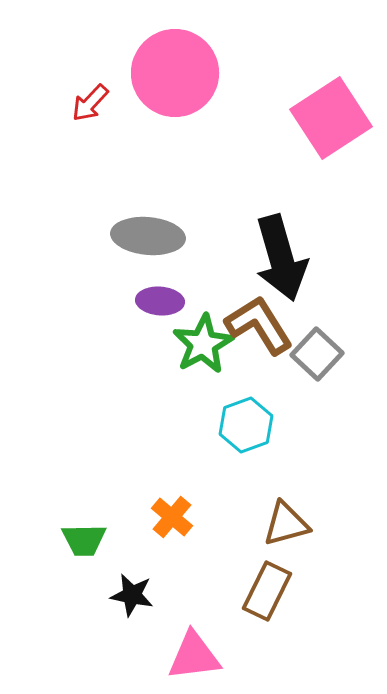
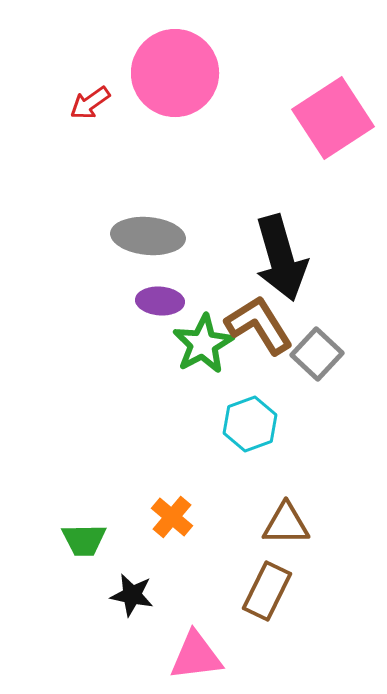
red arrow: rotated 12 degrees clockwise
pink square: moved 2 px right
cyan hexagon: moved 4 px right, 1 px up
brown triangle: rotated 15 degrees clockwise
pink triangle: moved 2 px right
